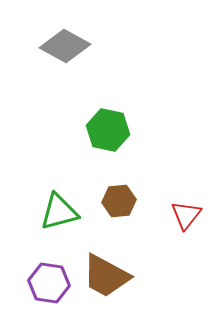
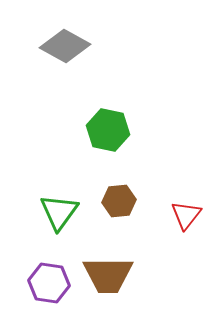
green triangle: rotated 39 degrees counterclockwise
brown trapezoid: moved 2 px right, 1 px up; rotated 28 degrees counterclockwise
